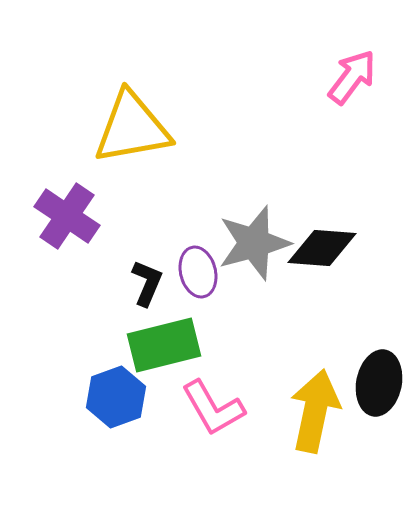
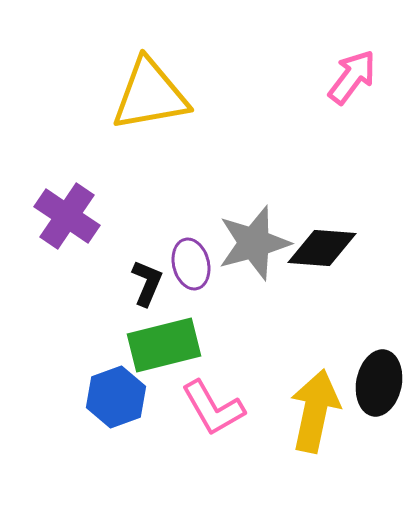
yellow triangle: moved 18 px right, 33 px up
purple ellipse: moved 7 px left, 8 px up
